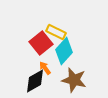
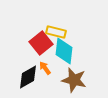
yellow rectangle: rotated 12 degrees counterclockwise
cyan diamond: rotated 36 degrees counterclockwise
black diamond: moved 7 px left, 4 px up
